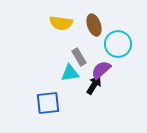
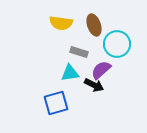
cyan circle: moved 1 px left
gray rectangle: moved 5 px up; rotated 42 degrees counterclockwise
black arrow: rotated 84 degrees clockwise
blue square: moved 8 px right; rotated 10 degrees counterclockwise
